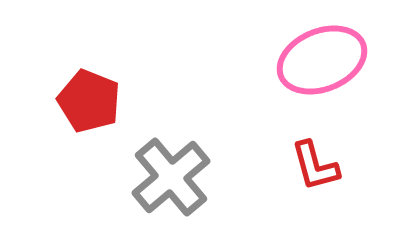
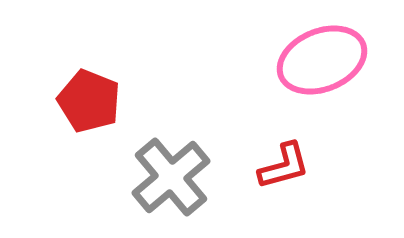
red L-shape: moved 31 px left; rotated 90 degrees counterclockwise
